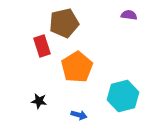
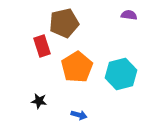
cyan hexagon: moved 2 px left, 22 px up
